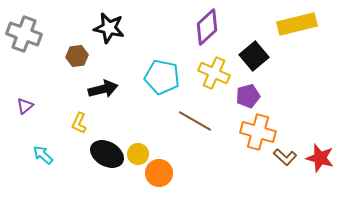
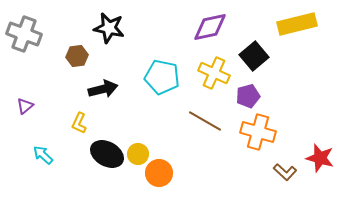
purple diamond: moved 3 px right; rotated 30 degrees clockwise
brown line: moved 10 px right
brown L-shape: moved 15 px down
